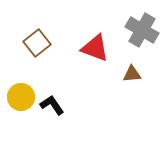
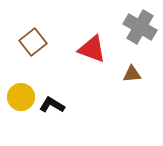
gray cross: moved 2 px left, 3 px up
brown square: moved 4 px left, 1 px up
red triangle: moved 3 px left, 1 px down
black L-shape: rotated 25 degrees counterclockwise
